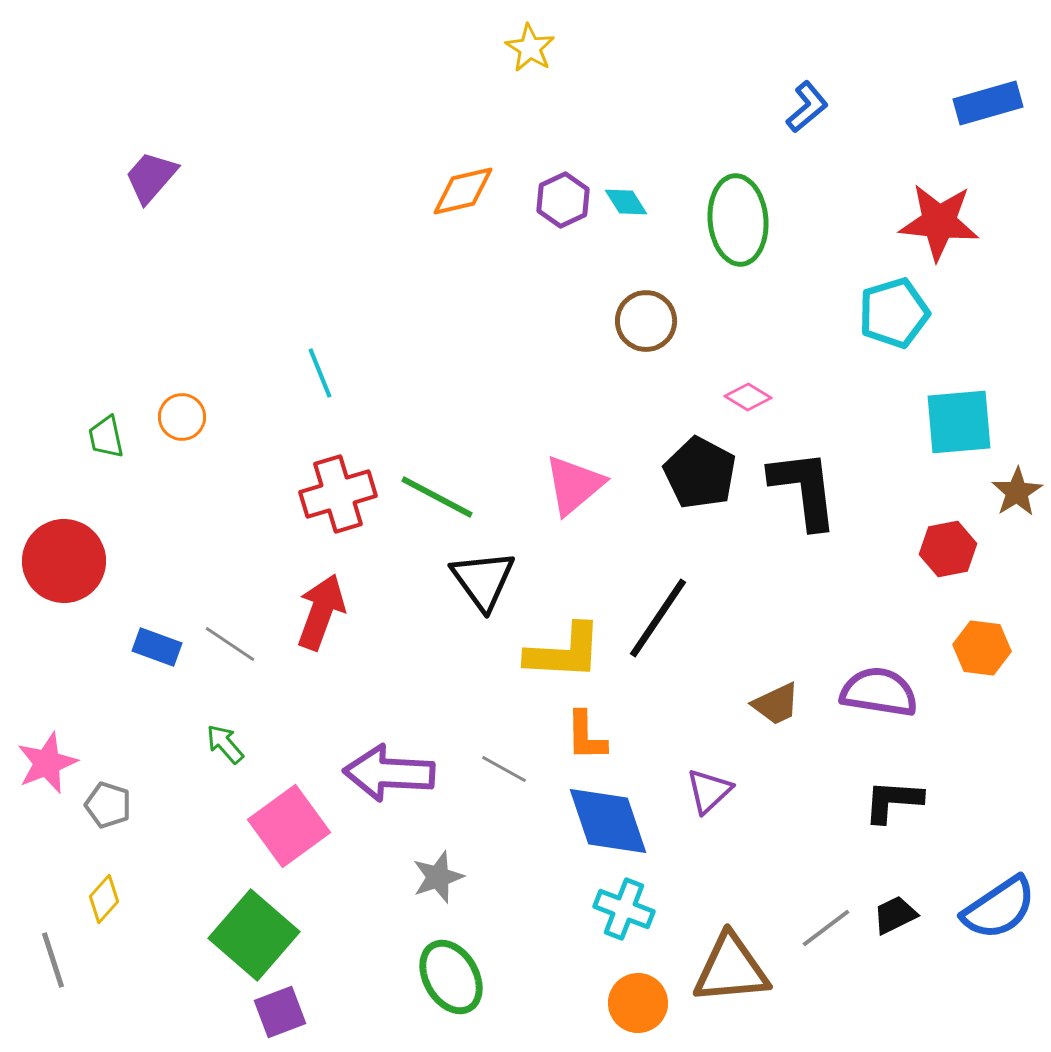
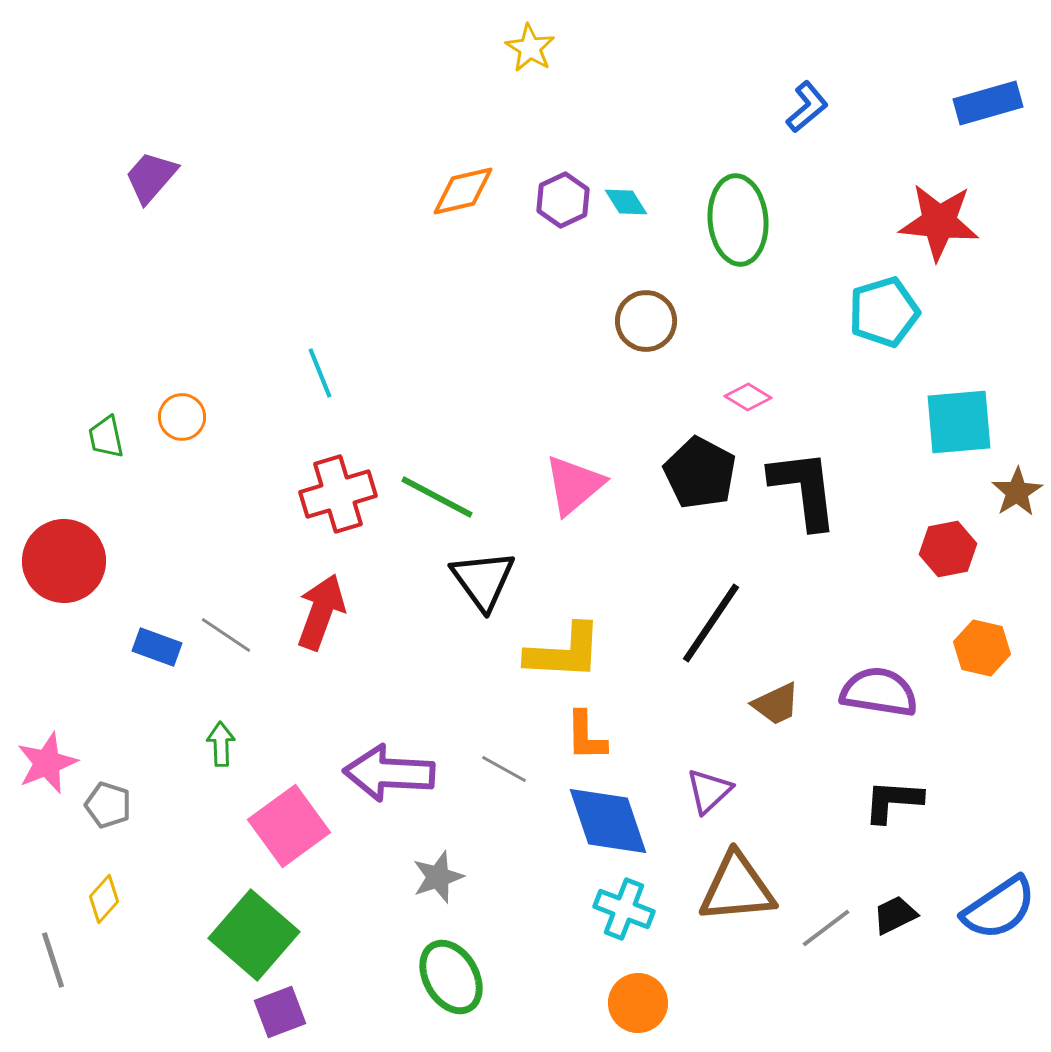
cyan pentagon at (894, 313): moved 10 px left, 1 px up
black line at (658, 618): moved 53 px right, 5 px down
gray line at (230, 644): moved 4 px left, 9 px up
orange hexagon at (982, 648): rotated 6 degrees clockwise
green arrow at (225, 744): moved 4 px left; rotated 39 degrees clockwise
brown triangle at (731, 969): moved 6 px right, 81 px up
